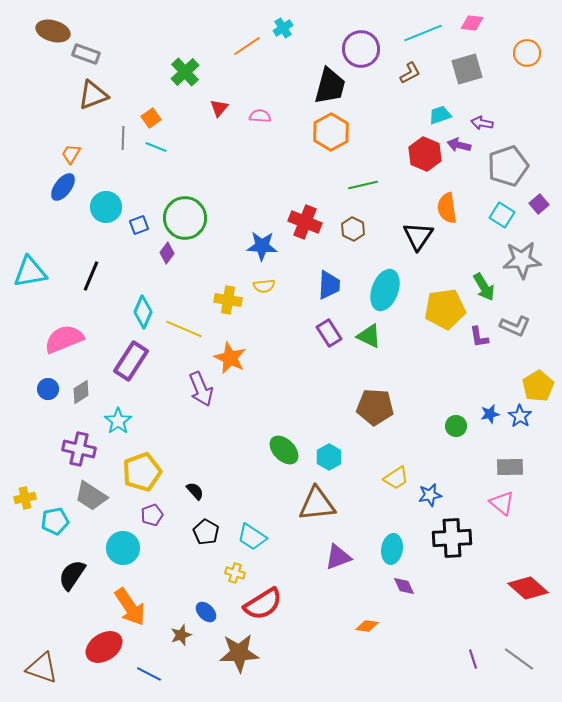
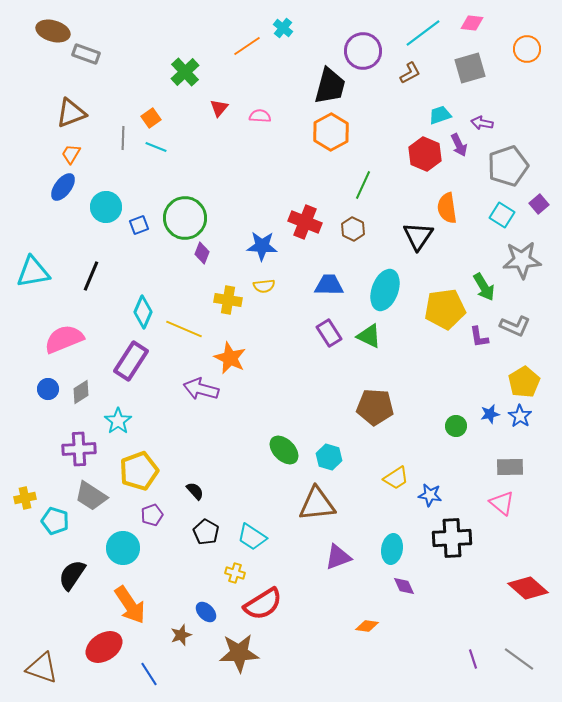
cyan cross at (283, 28): rotated 18 degrees counterclockwise
cyan line at (423, 33): rotated 15 degrees counterclockwise
purple circle at (361, 49): moved 2 px right, 2 px down
orange circle at (527, 53): moved 4 px up
gray square at (467, 69): moved 3 px right, 1 px up
brown triangle at (93, 95): moved 22 px left, 18 px down
purple arrow at (459, 145): rotated 130 degrees counterclockwise
green line at (363, 185): rotated 52 degrees counterclockwise
purple diamond at (167, 253): moved 35 px right; rotated 15 degrees counterclockwise
cyan triangle at (30, 272): moved 3 px right
blue trapezoid at (329, 285): rotated 92 degrees counterclockwise
yellow pentagon at (538, 386): moved 14 px left, 4 px up
purple arrow at (201, 389): rotated 128 degrees clockwise
purple cross at (79, 449): rotated 16 degrees counterclockwise
cyan hexagon at (329, 457): rotated 15 degrees counterclockwise
yellow pentagon at (142, 472): moved 3 px left, 1 px up
blue star at (430, 495): rotated 20 degrees clockwise
cyan pentagon at (55, 521): rotated 28 degrees clockwise
orange arrow at (130, 607): moved 2 px up
blue line at (149, 674): rotated 30 degrees clockwise
